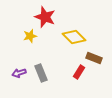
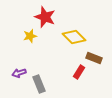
gray rectangle: moved 2 px left, 11 px down
